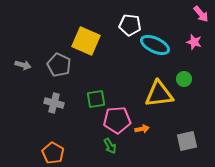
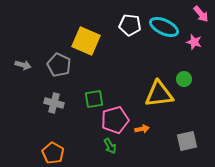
cyan ellipse: moved 9 px right, 18 px up
green square: moved 2 px left
pink pentagon: moved 2 px left; rotated 12 degrees counterclockwise
